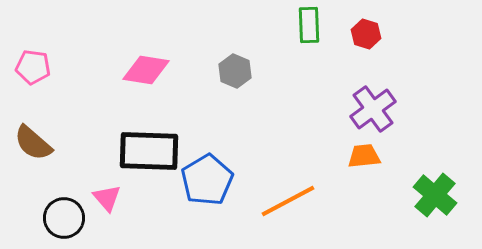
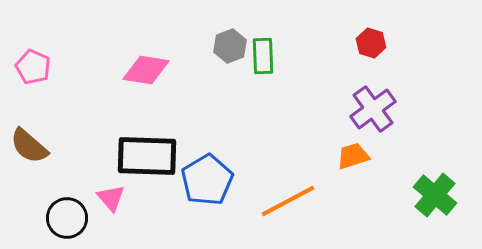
green rectangle: moved 46 px left, 31 px down
red hexagon: moved 5 px right, 9 px down
pink pentagon: rotated 16 degrees clockwise
gray hexagon: moved 5 px left, 25 px up; rotated 16 degrees clockwise
brown semicircle: moved 4 px left, 3 px down
black rectangle: moved 2 px left, 5 px down
orange trapezoid: moved 11 px left; rotated 12 degrees counterclockwise
pink triangle: moved 4 px right
black circle: moved 3 px right
